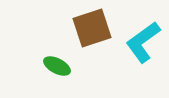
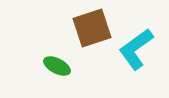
cyan L-shape: moved 7 px left, 7 px down
